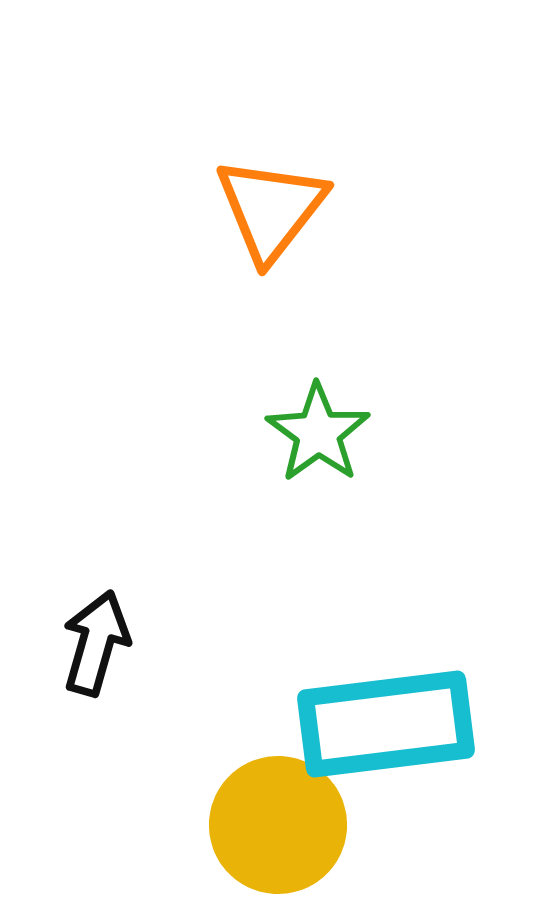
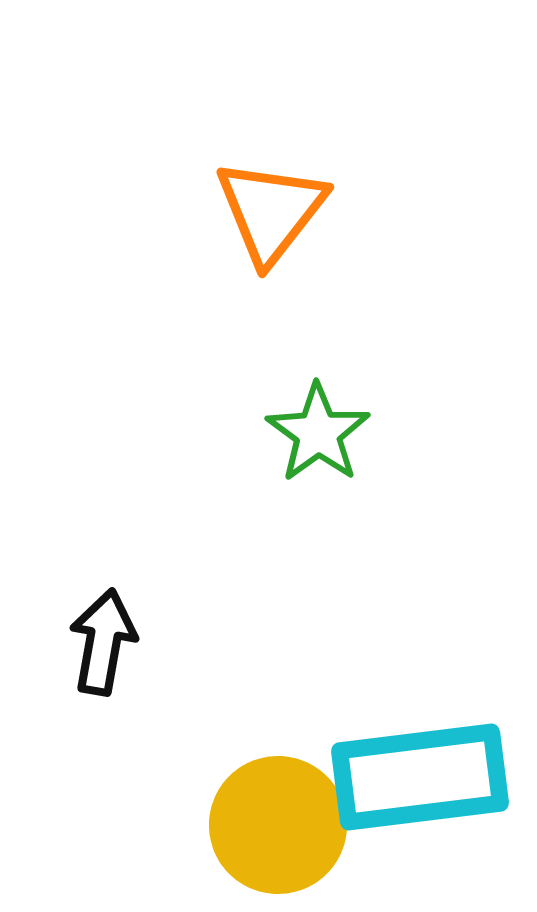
orange triangle: moved 2 px down
black arrow: moved 7 px right, 1 px up; rotated 6 degrees counterclockwise
cyan rectangle: moved 34 px right, 53 px down
